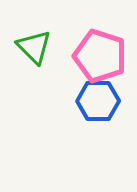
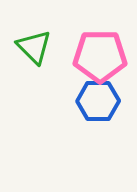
pink pentagon: rotated 18 degrees counterclockwise
